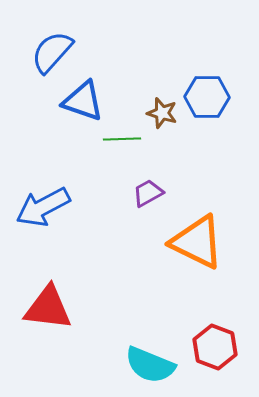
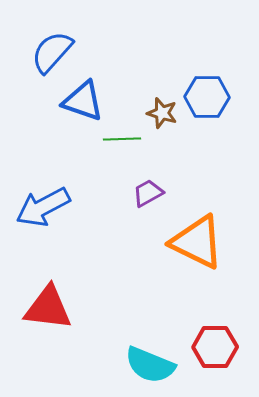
red hexagon: rotated 21 degrees counterclockwise
